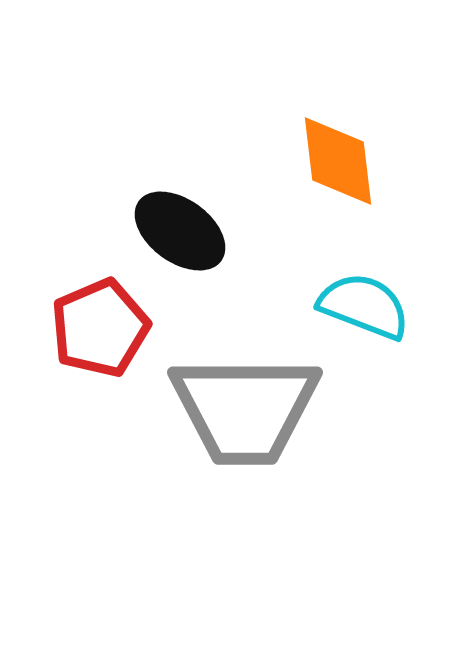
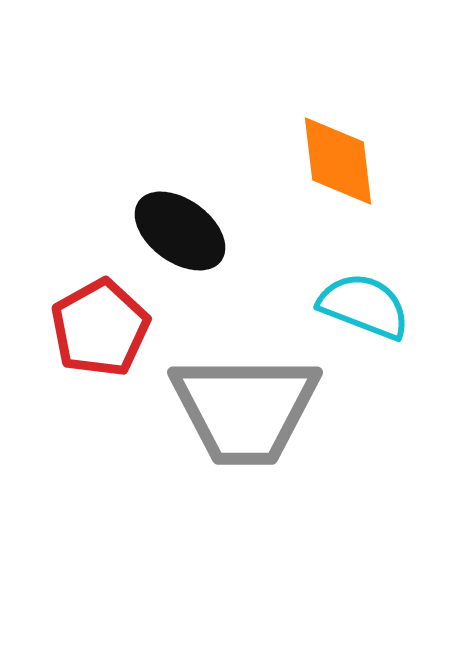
red pentagon: rotated 6 degrees counterclockwise
